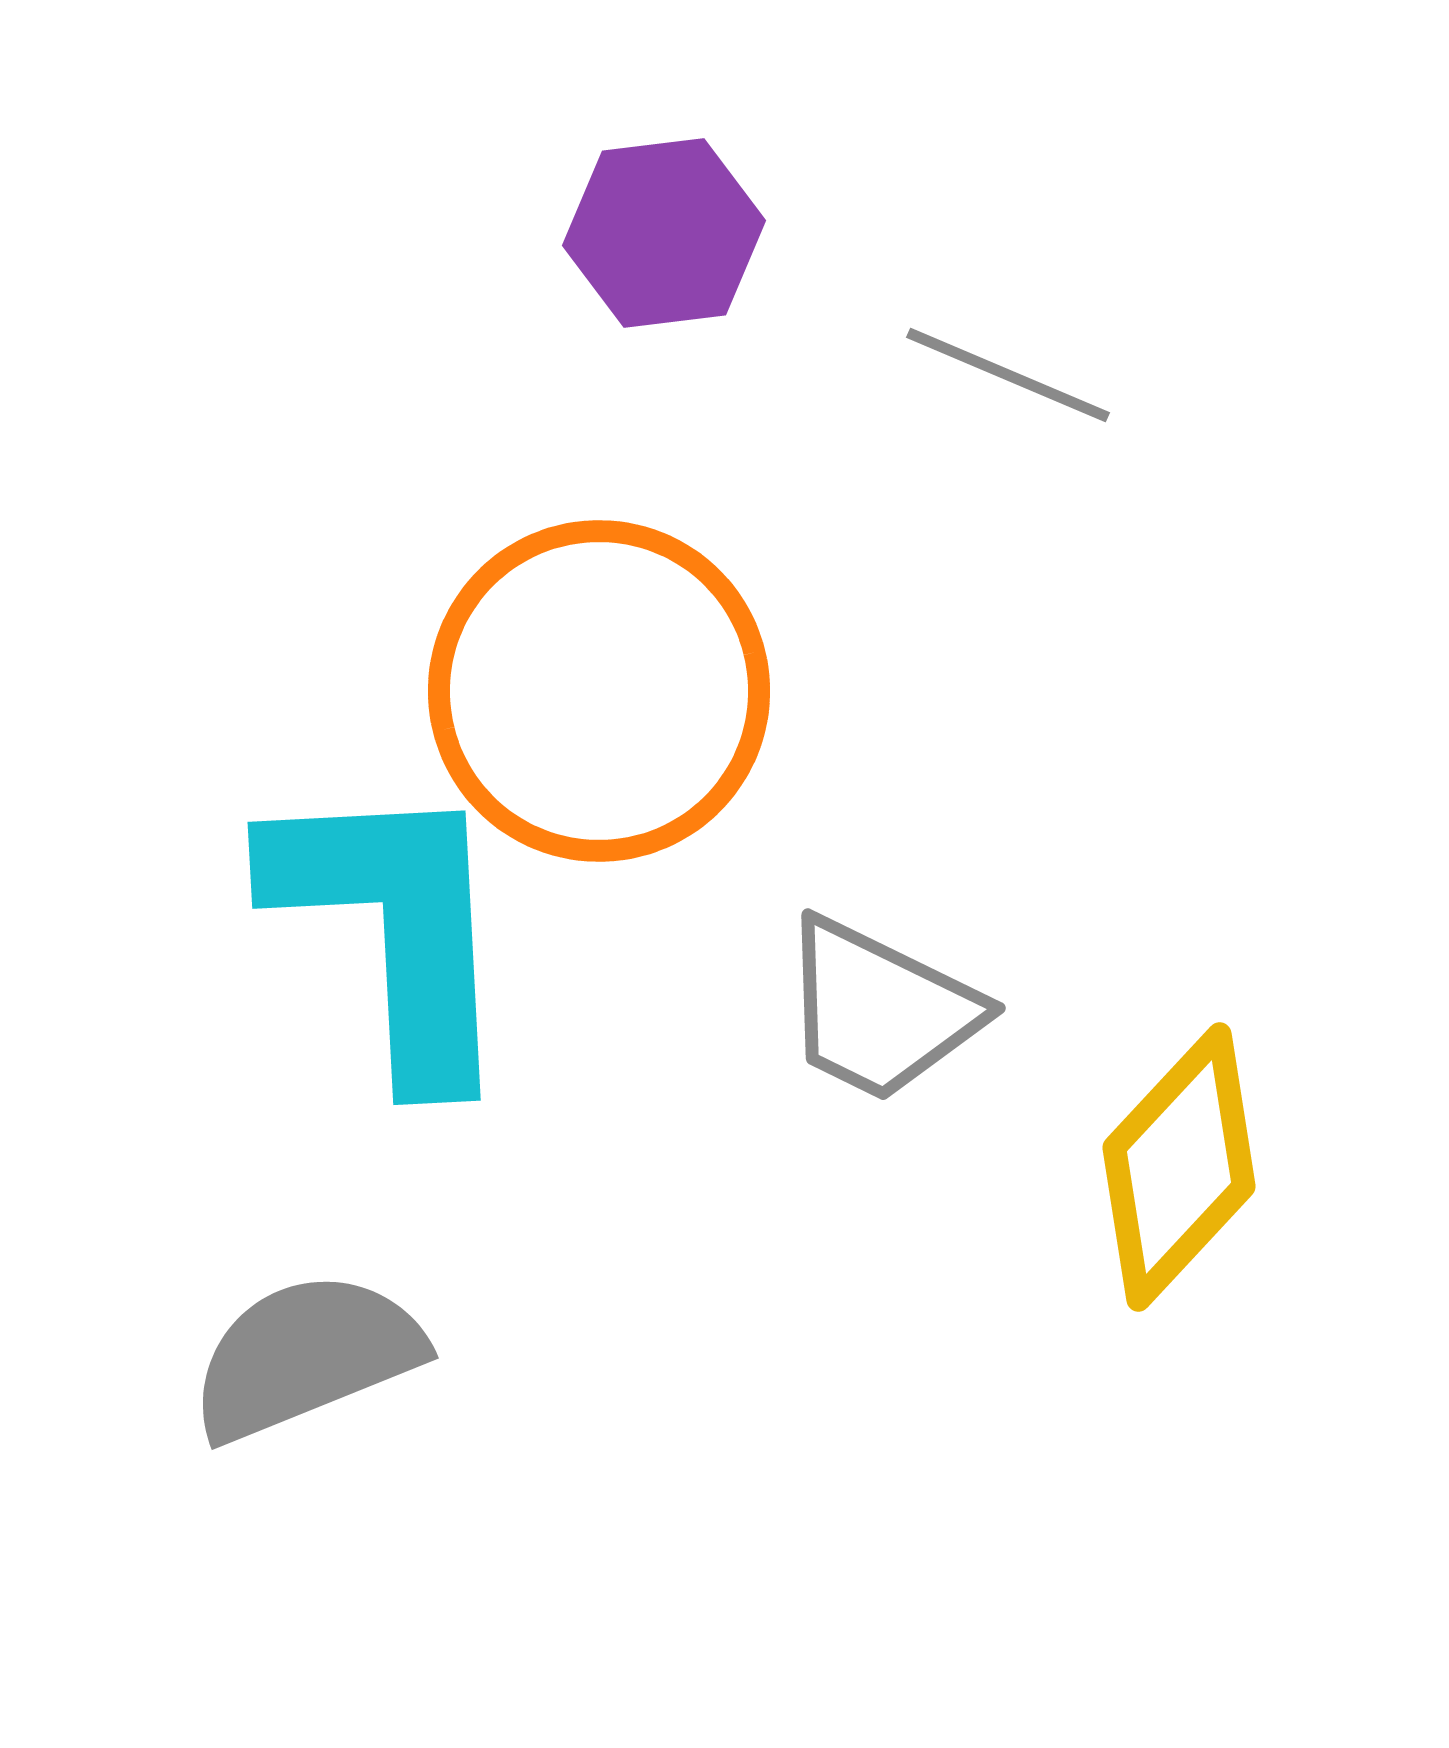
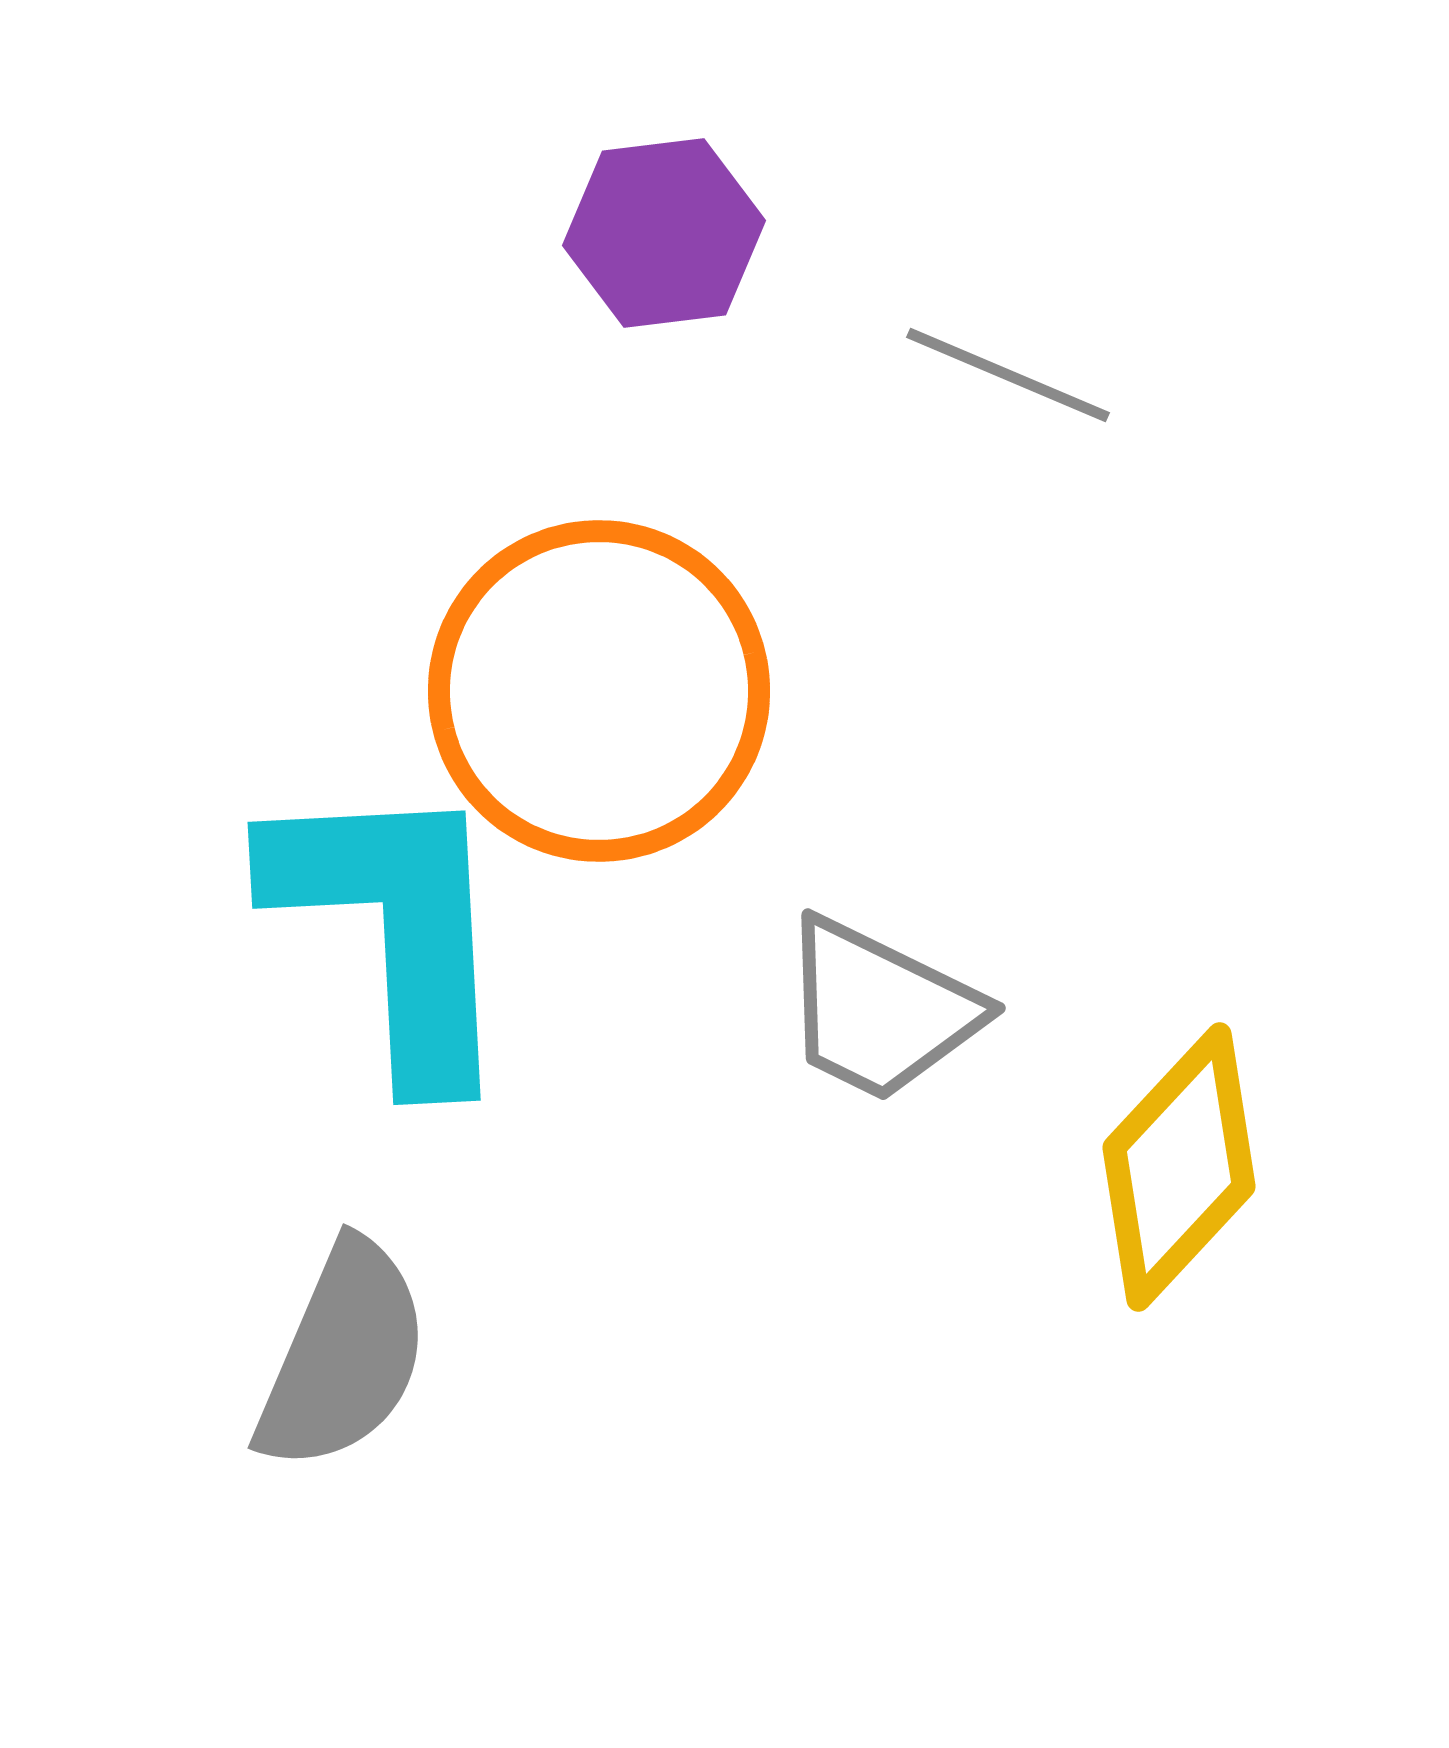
gray semicircle: moved 37 px right; rotated 135 degrees clockwise
